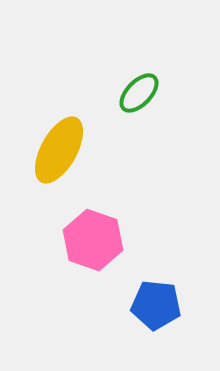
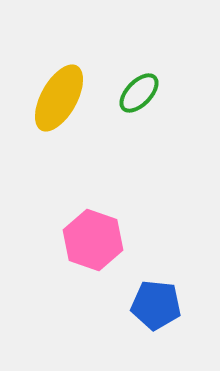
yellow ellipse: moved 52 px up
